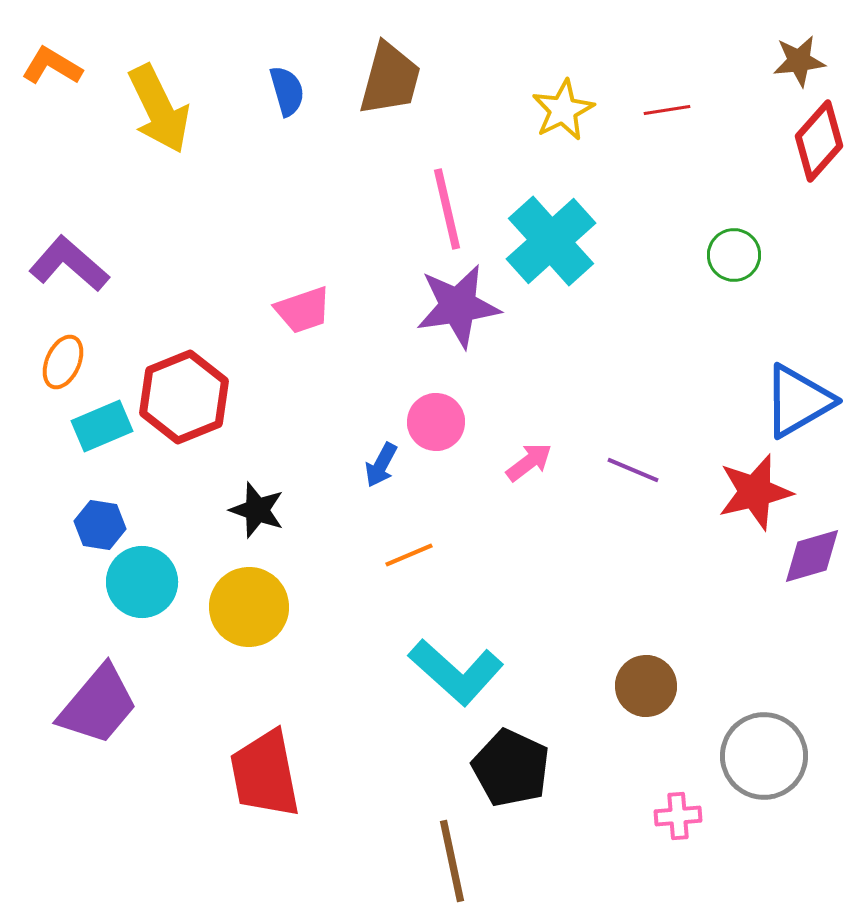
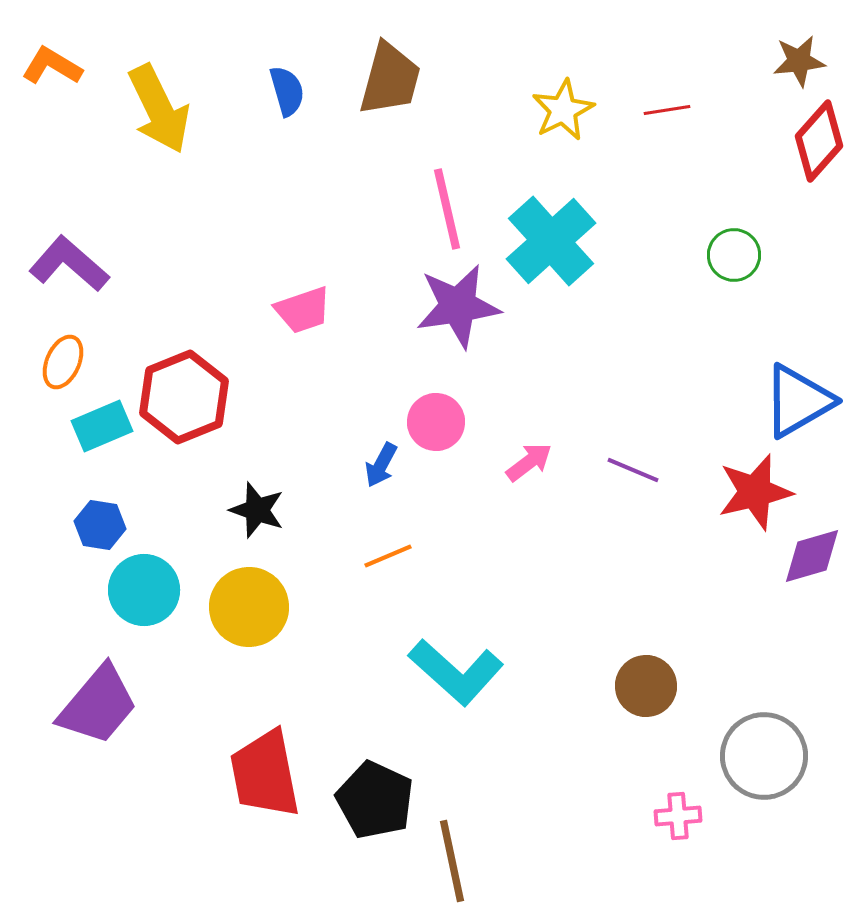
orange line: moved 21 px left, 1 px down
cyan circle: moved 2 px right, 8 px down
black pentagon: moved 136 px left, 32 px down
